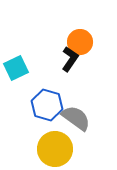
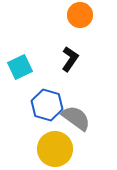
orange circle: moved 27 px up
cyan square: moved 4 px right, 1 px up
